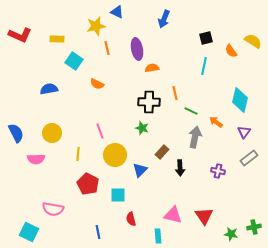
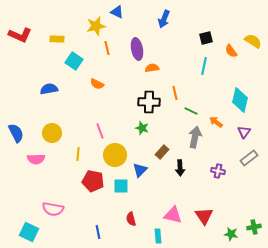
red pentagon at (88, 184): moved 5 px right, 3 px up; rotated 15 degrees counterclockwise
cyan square at (118, 195): moved 3 px right, 9 px up
